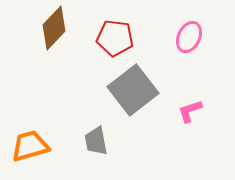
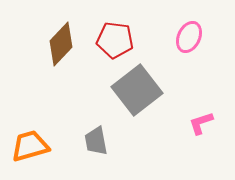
brown diamond: moved 7 px right, 16 px down
red pentagon: moved 2 px down
gray square: moved 4 px right
pink L-shape: moved 11 px right, 12 px down
